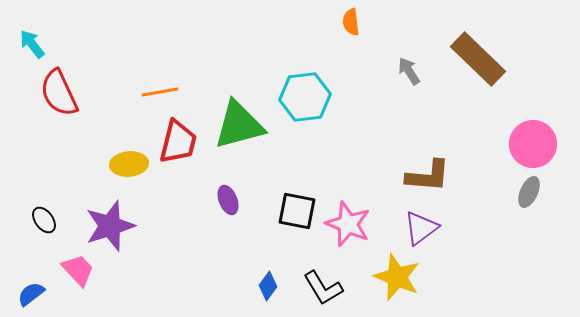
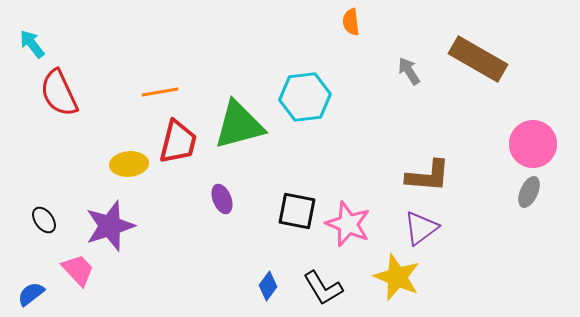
brown rectangle: rotated 14 degrees counterclockwise
purple ellipse: moved 6 px left, 1 px up
